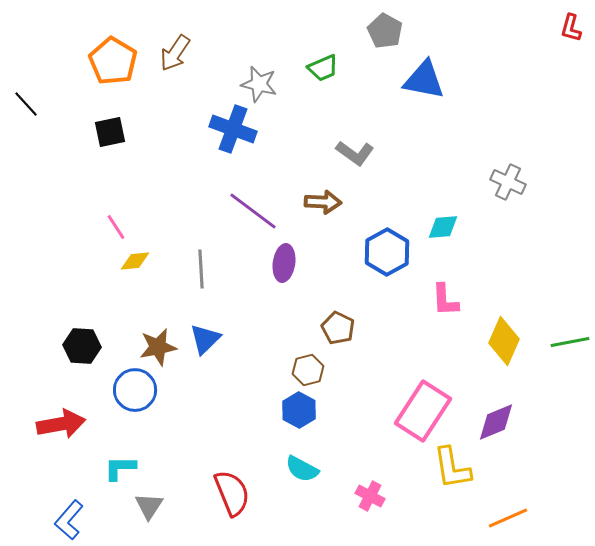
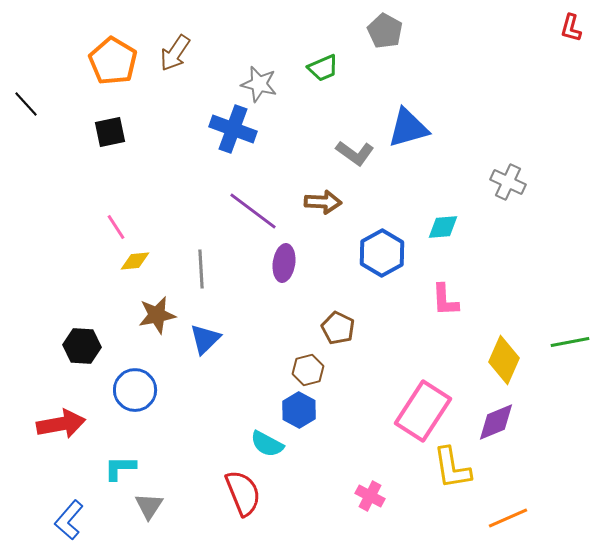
blue triangle at (424, 80): moved 16 px left, 48 px down; rotated 27 degrees counterclockwise
blue hexagon at (387, 252): moved 5 px left, 1 px down
yellow diamond at (504, 341): moved 19 px down
brown star at (158, 347): moved 1 px left, 32 px up
cyan semicircle at (302, 469): moved 35 px left, 25 px up
red semicircle at (232, 493): moved 11 px right
